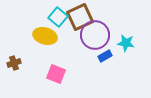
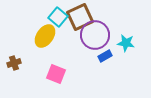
yellow ellipse: rotated 70 degrees counterclockwise
